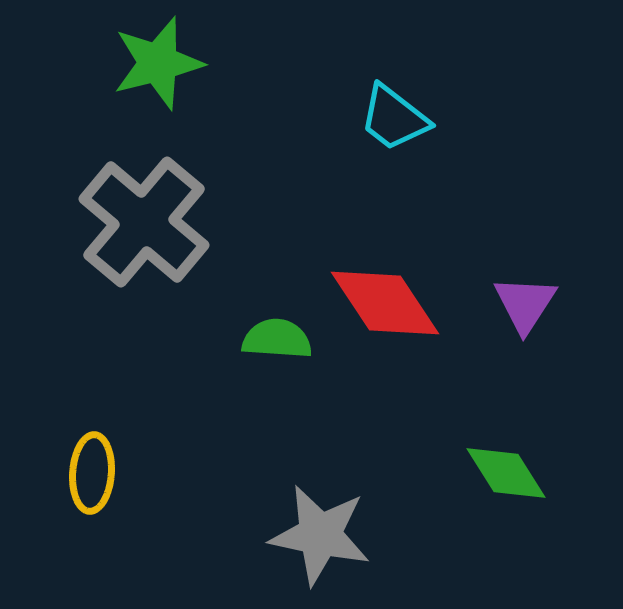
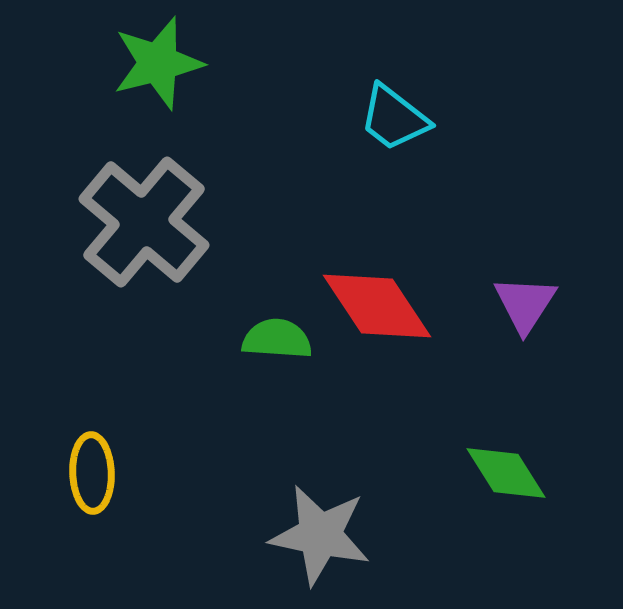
red diamond: moved 8 px left, 3 px down
yellow ellipse: rotated 6 degrees counterclockwise
